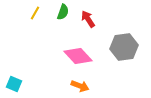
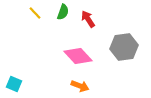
yellow line: rotated 72 degrees counterclockwise
